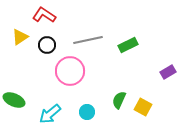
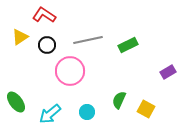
green ellipse: moved 2 px right, 2 px down; rotated 30 degrees clockwise
yellow square: moved 3 px right, 2 px down
